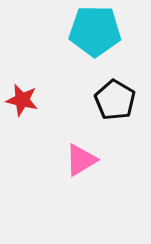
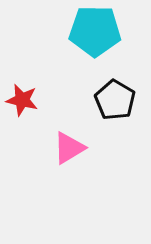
pink triangle: moved 12 px left, 12 px up
